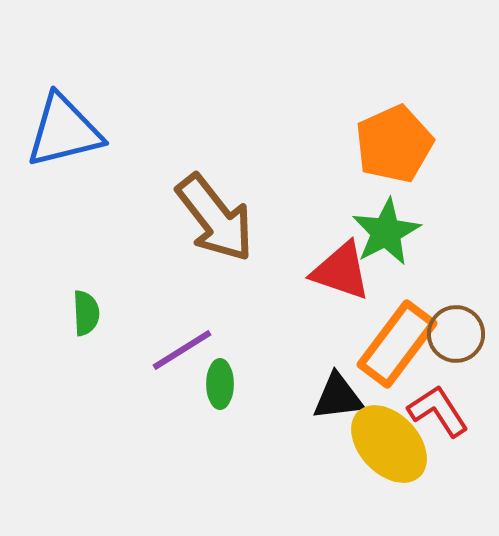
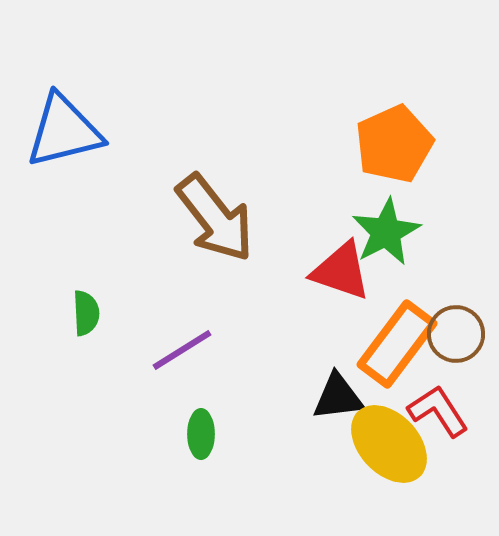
green ellipse: moved 19 px left, 50 px down
